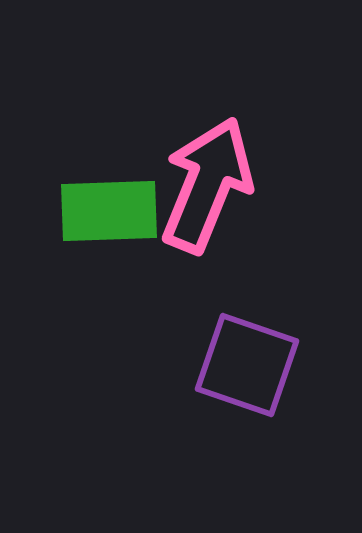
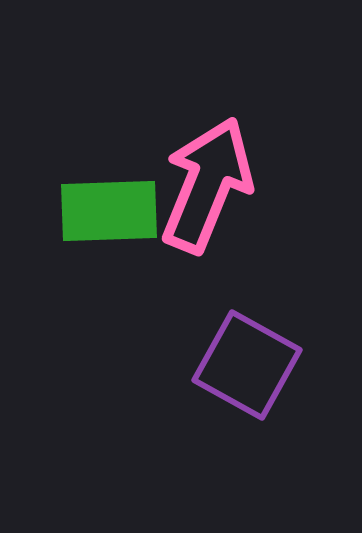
purple square: rotated 10 degrees clockwise
